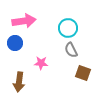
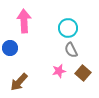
pink arrow: rotated 85 degrees counterclockwise
blue circle: moved 5 px left, 5 px down
pink star: moved 18 px right, 8 px down; rotated 16 degrees counterclockwise
brown square: rotated 21 degrees clockwise
brown arrow: rotated 36 degrees clockwise
